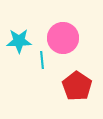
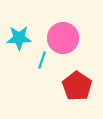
cyan star: moved 3 px up
cyan line: rotated 24 degrees clockwise
